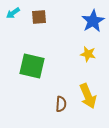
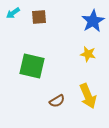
brown semicircle: moved 4 px left, 3 px up; rotated 56 degrees clockwise
